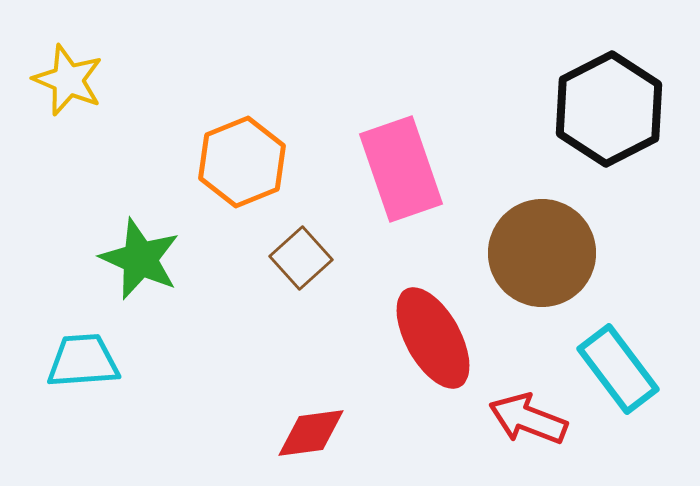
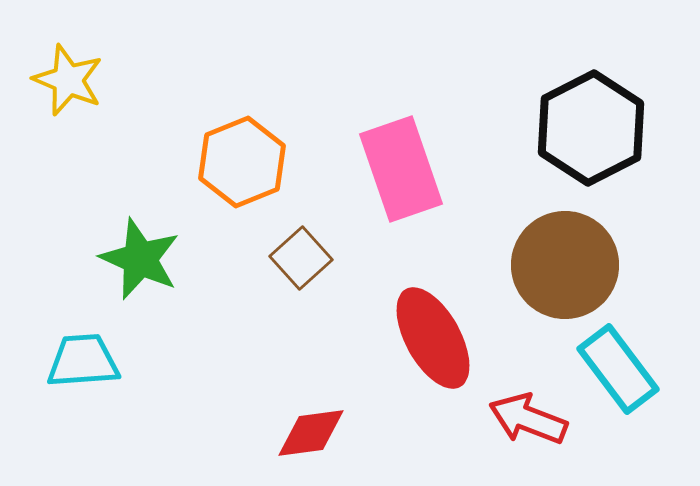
black hexagon: moved 18 px left, 19 px down
brown circle: moved 23 px right, 12 px down
